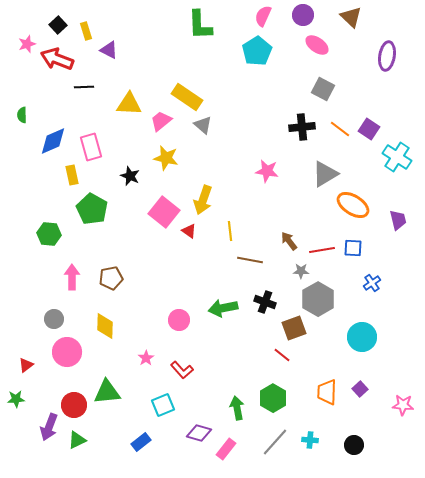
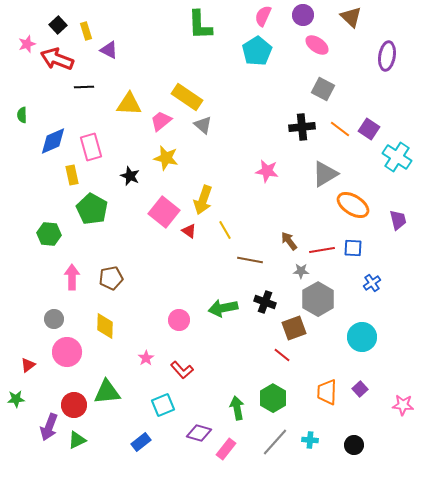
yellow line at (230, 231): moved 5 px left, 1 px up; rotated 24 degrees counterclockwise
red triangle at (26, 365): moved 2 px right
